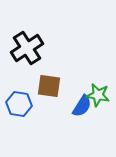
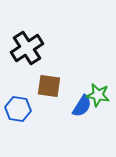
blue hexagon: moved 1 px left, 5 px down
